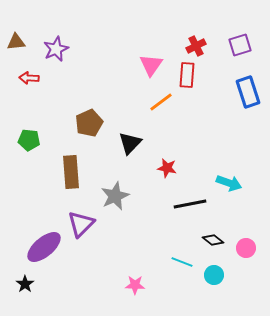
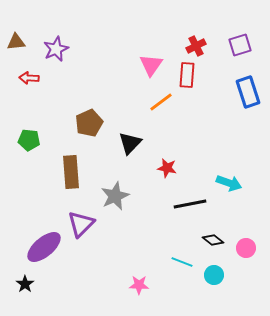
pink star: moved 4 px right
